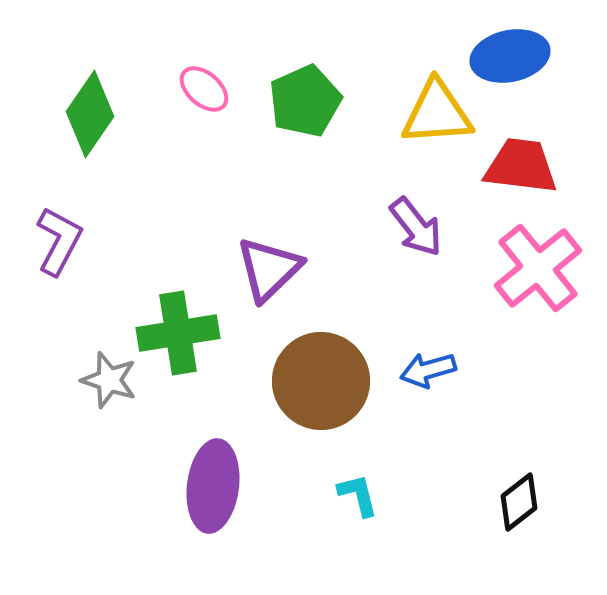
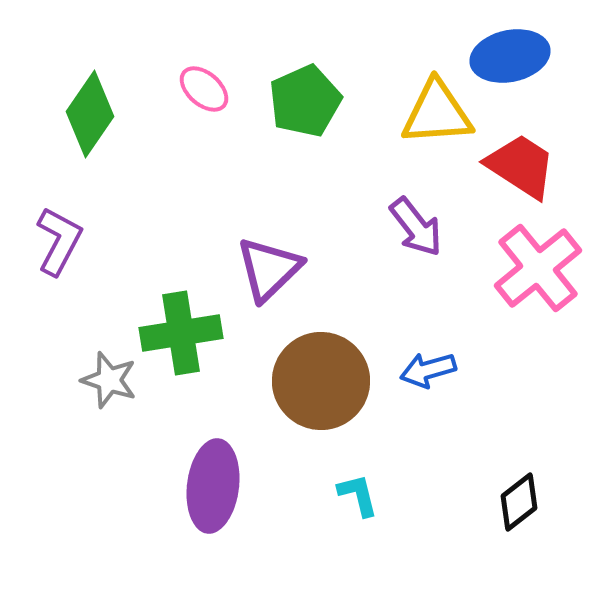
red trapezoid: rotated 26 degrees clockwise
green cross: moved 3 px right
